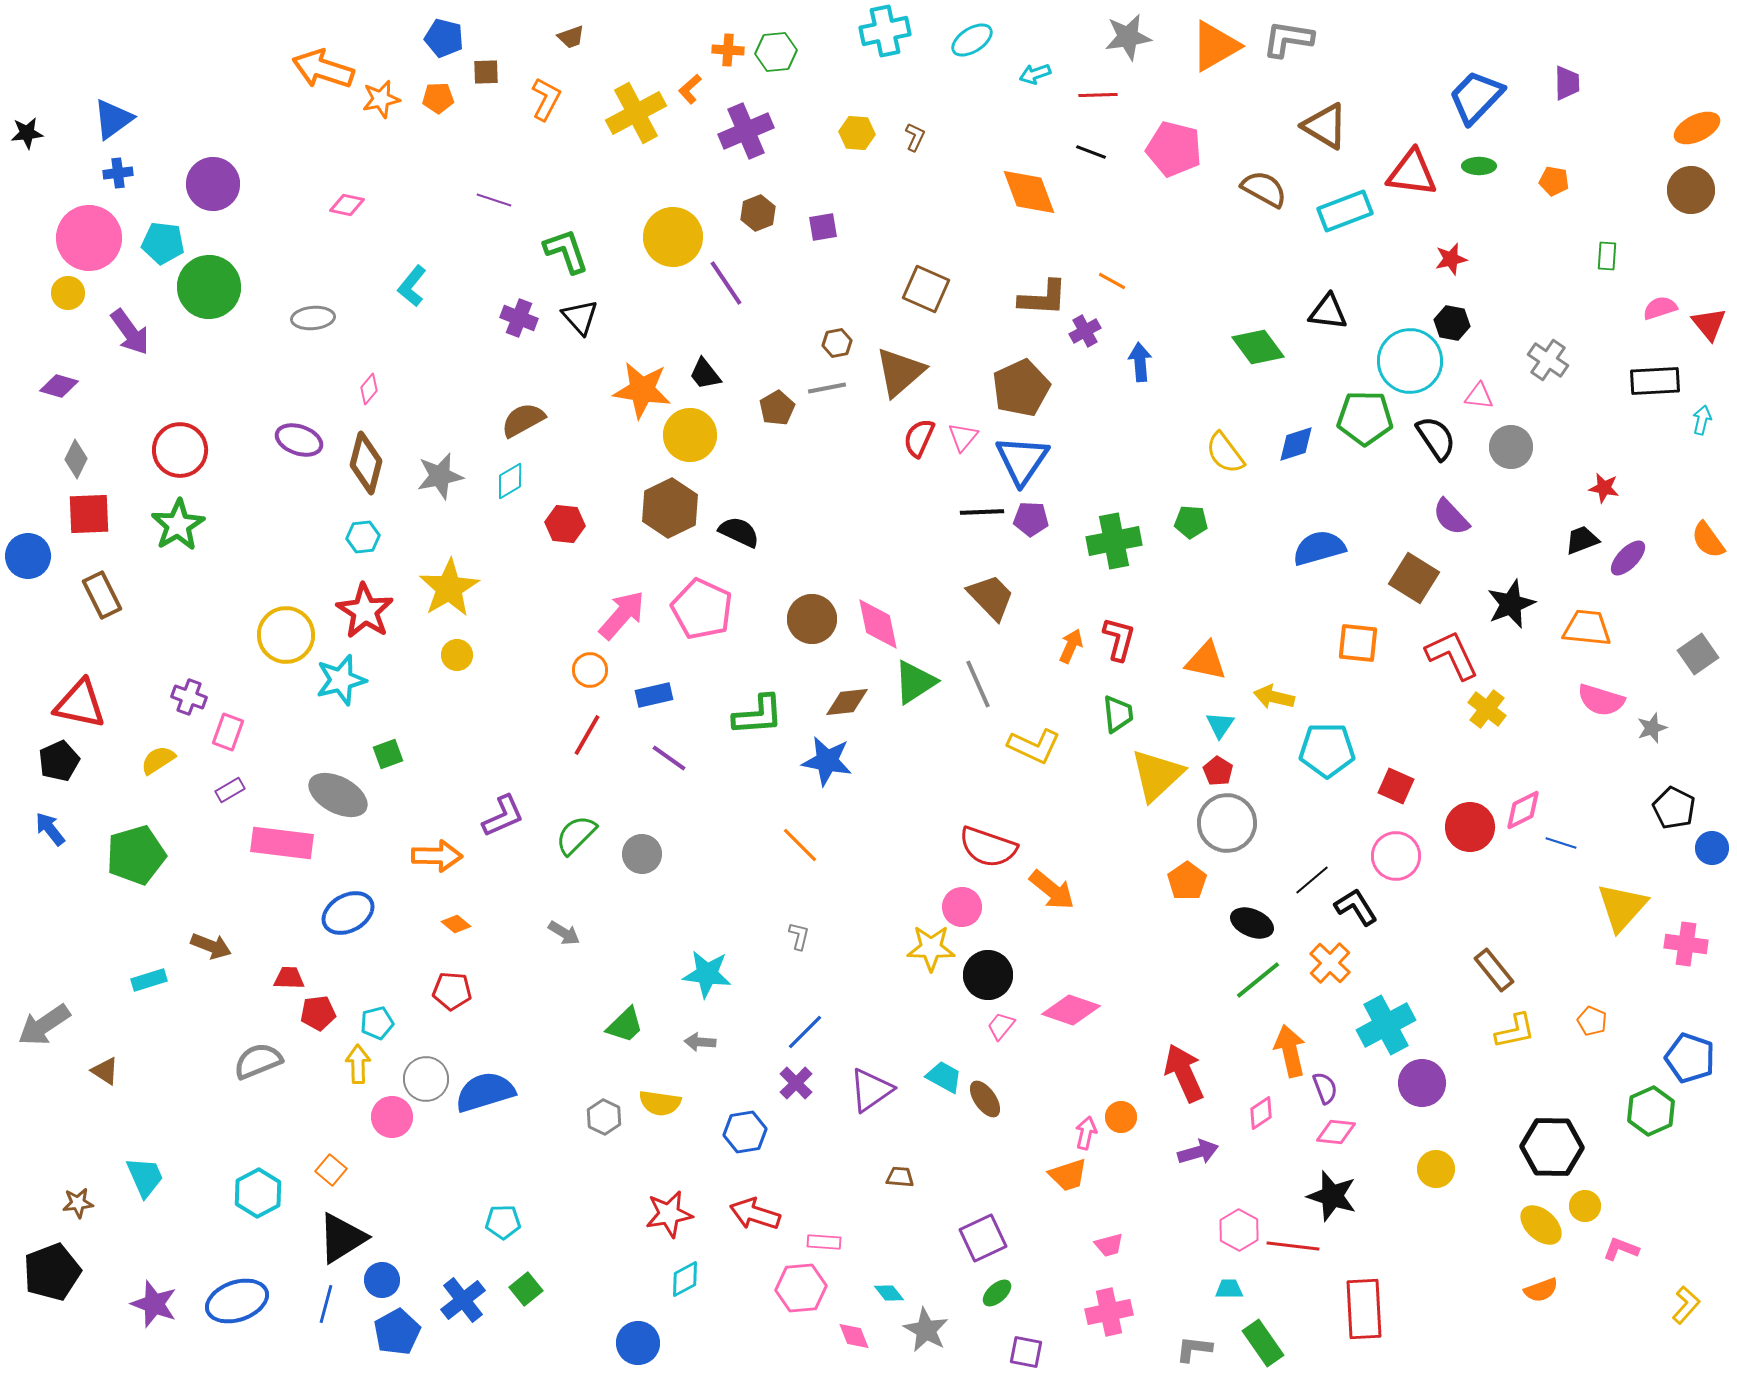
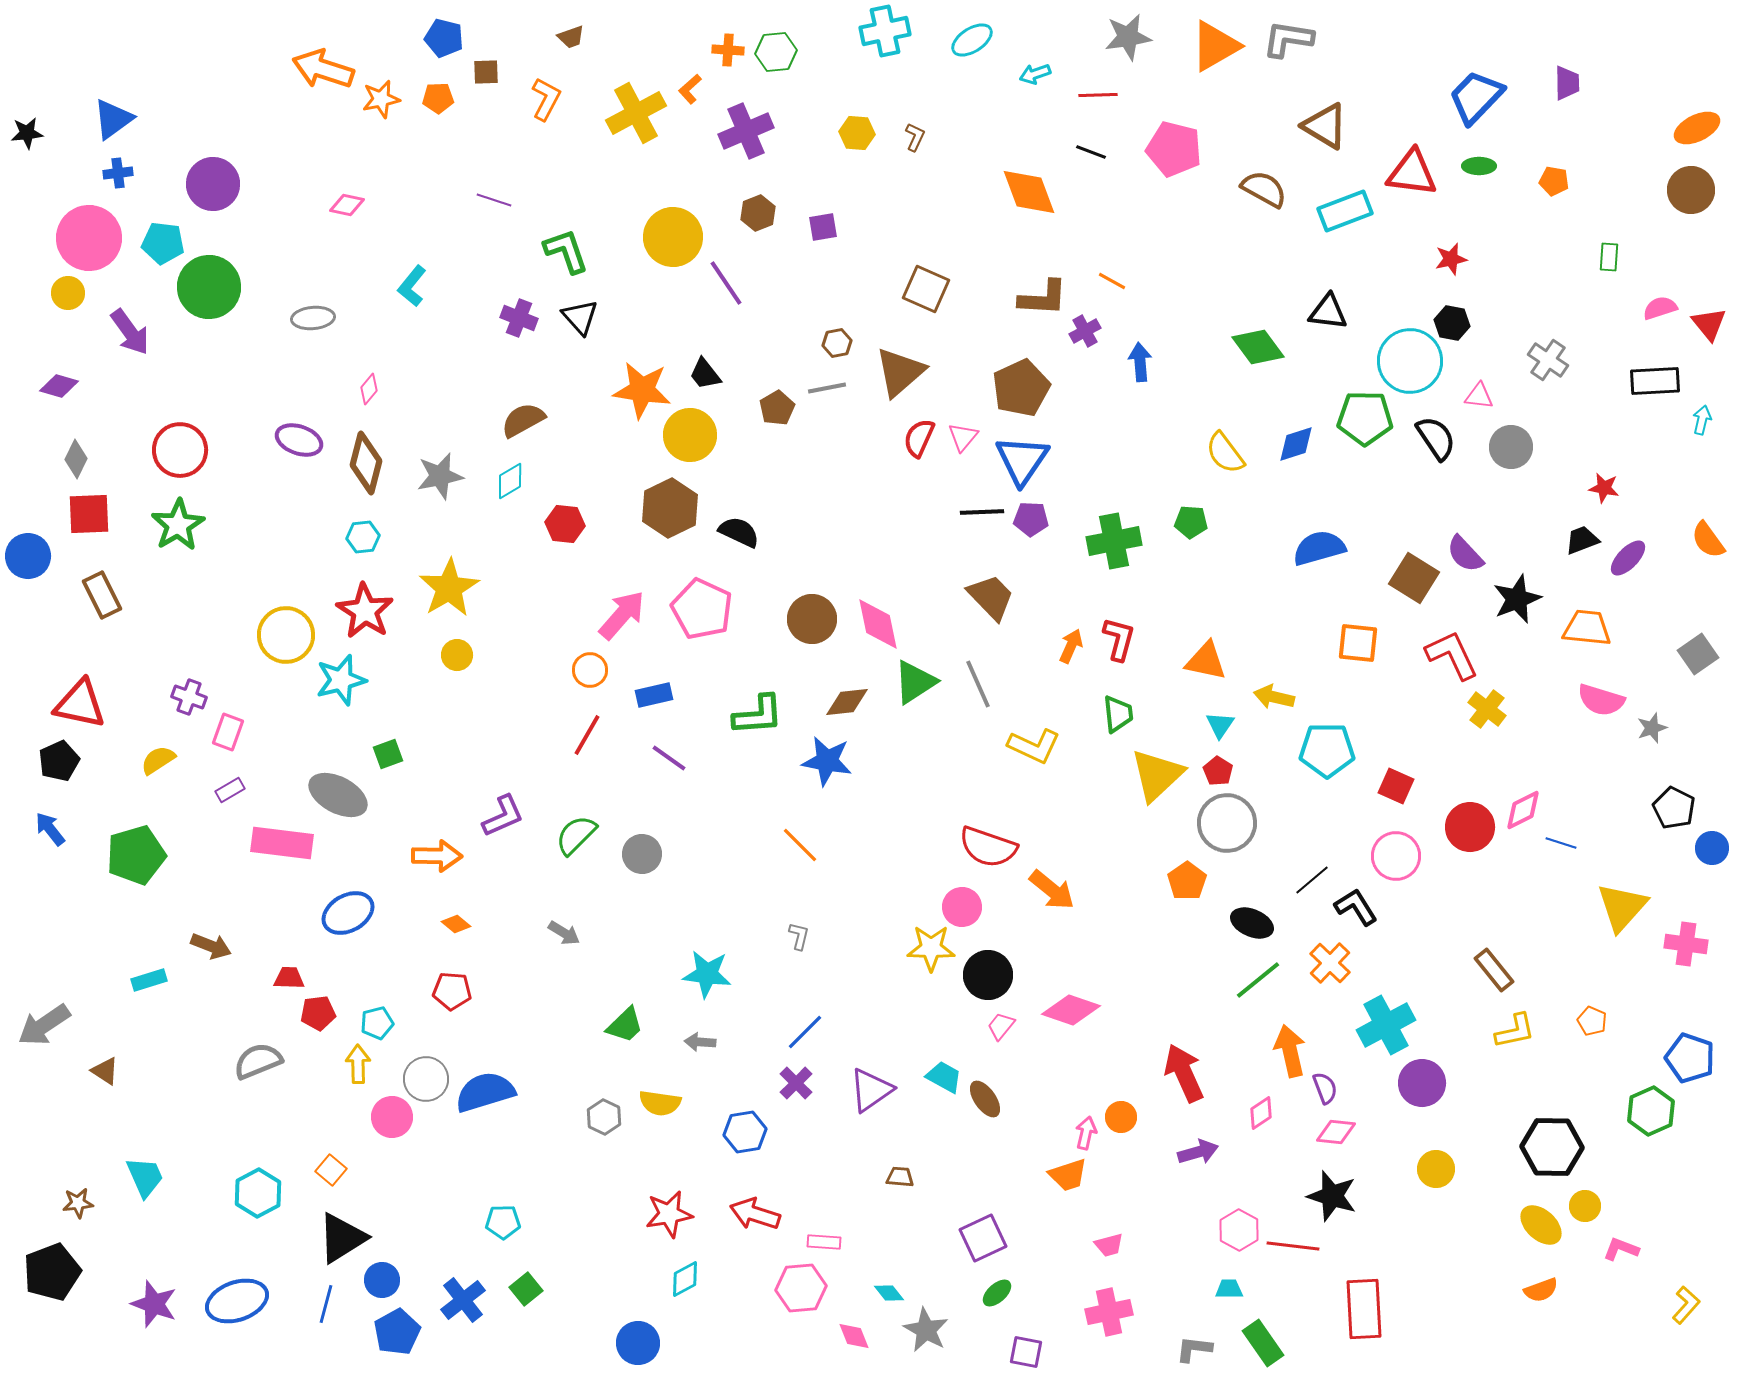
green rectangle at (1607, 256): moved 2 px right, 1 px down
purple semicircle at (1451, 517): moved 14 px right, 37 px down
black star at (1511, 604): moved 6 px right, 5 px up
